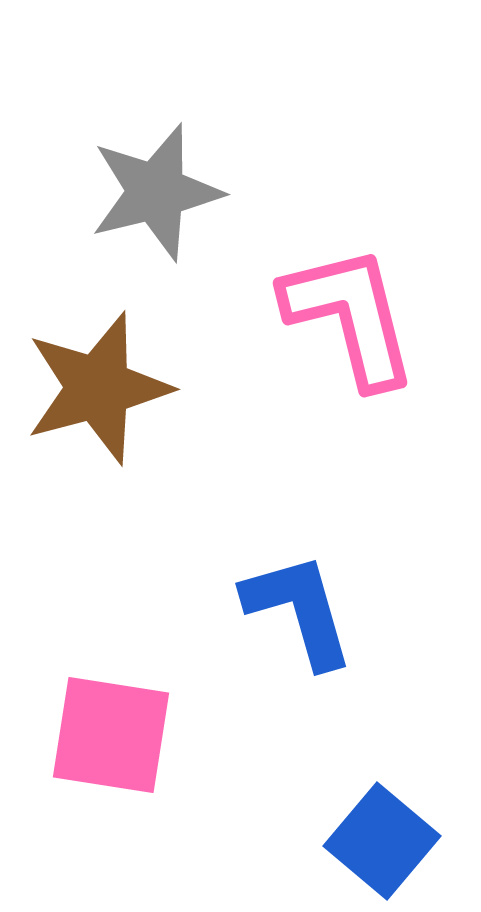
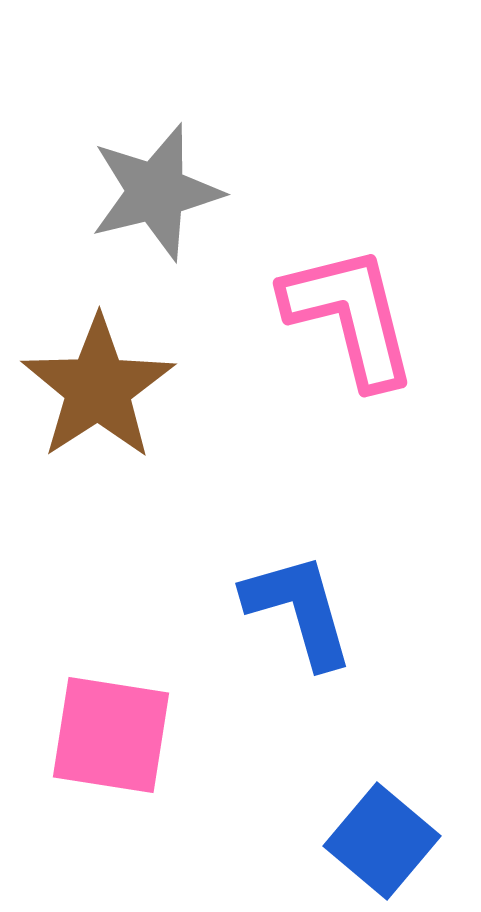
brown star: rotated 18 degrees counterclockwise
